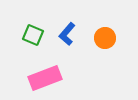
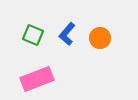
orange circle: moved 5 px left
pink rectangle: moved 8 px left, 1 px down
